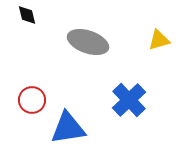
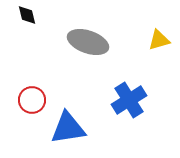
blue cross: rotated 12 degrees clockwise
